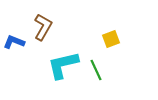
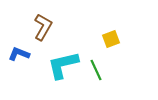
blue L-shape: moved 5 px right, 12 px down
